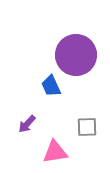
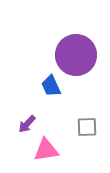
pink triangle: moved 9 px left, 2 px up
